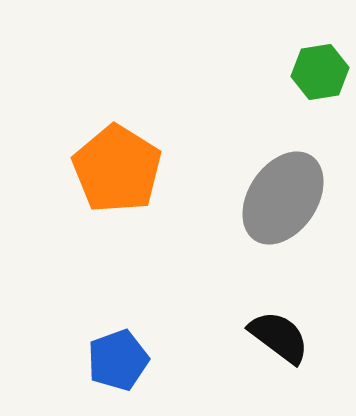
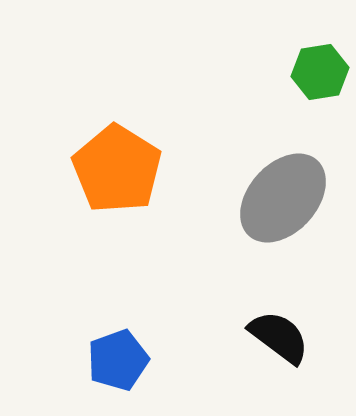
gray ellipse: rotated 8 degrees clockwise
